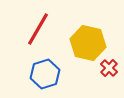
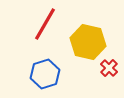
red line: moved 7 px right, 5 px up
yellow hexagon: moved 1 px up
